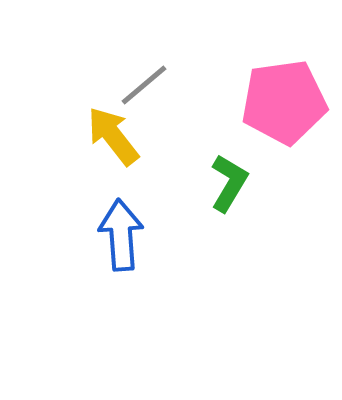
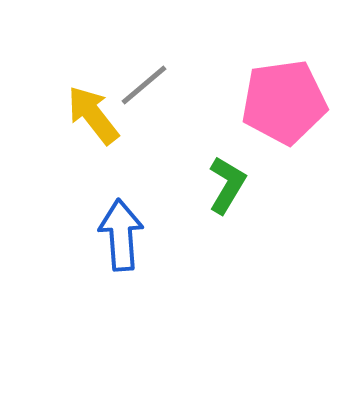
yellow arrow: moved 20 px left, 21 px up
green L-shape: moved 2 px left, 2 px down
